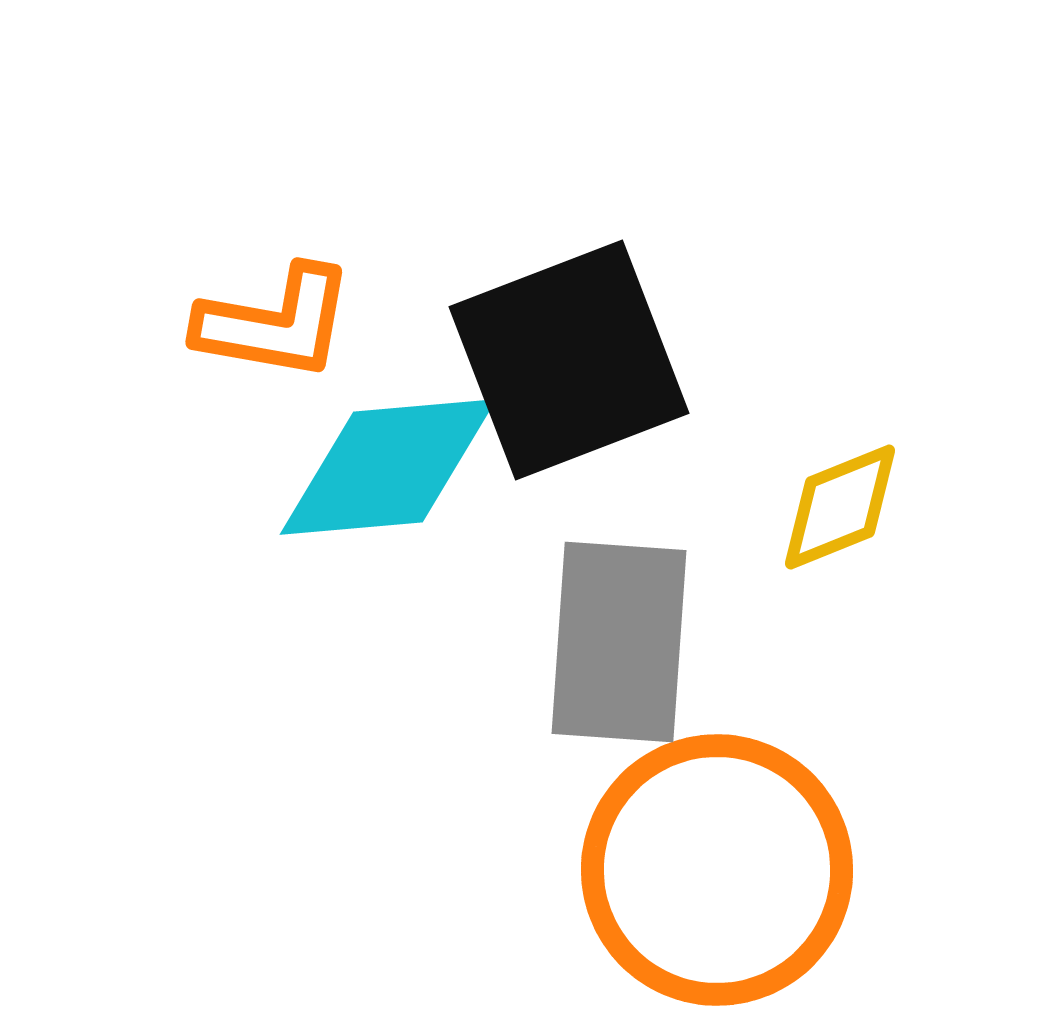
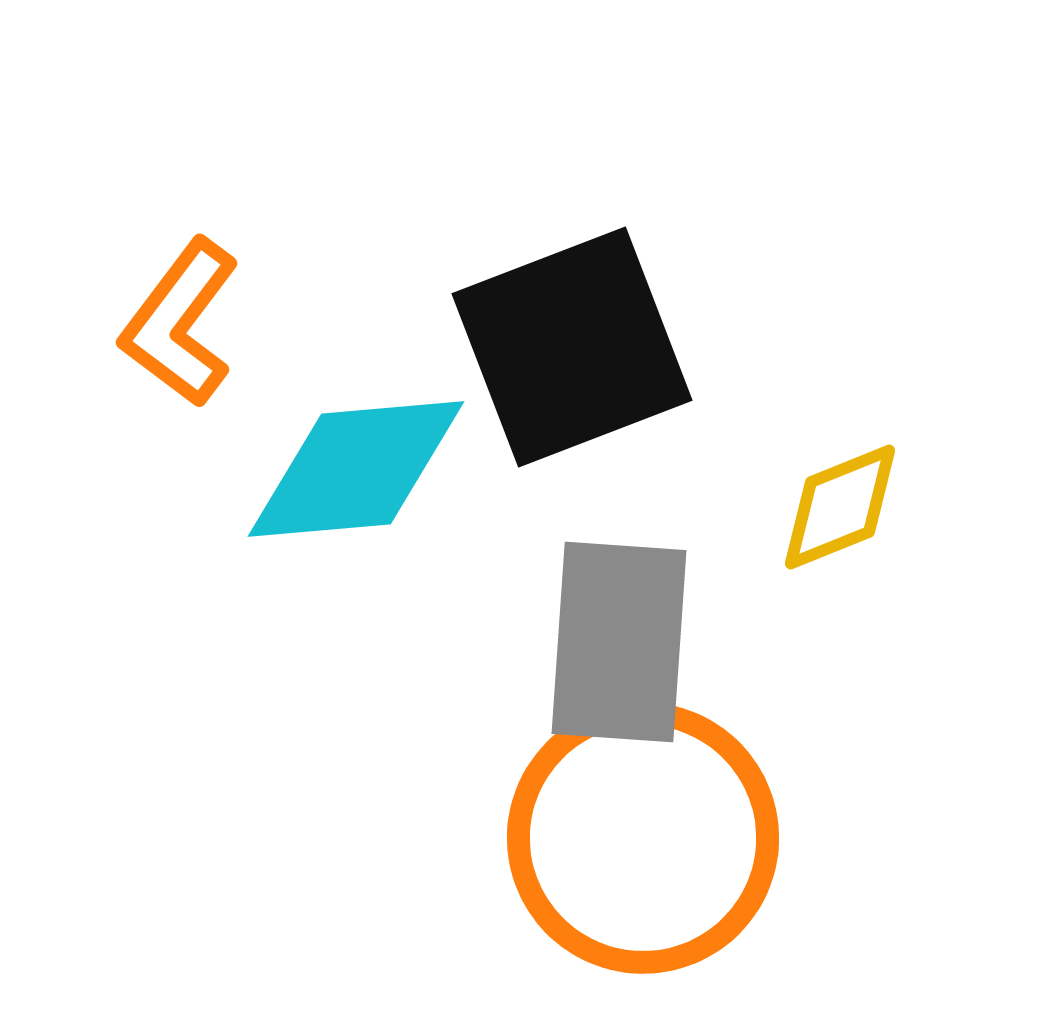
orange L-shape: moved 95 px left; rotated 117 degrees clockwise
black square: moved 3 px right, 13 px up
cyan diamond: moved 32 px left, 2 px down
orange circle: moved 74 px left, 32 px up
